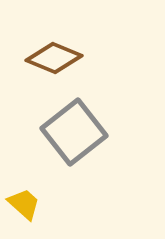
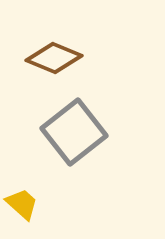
yellow trapezoid: moved 2 px left
